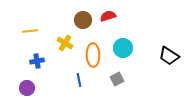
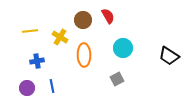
red semicircle: rotated 77 degrees clockwise
yellow cross: moved 5 px left, 6 px up
orange ellipse: moved 9 px left
blue line: moved 27 px left, 6 px down
